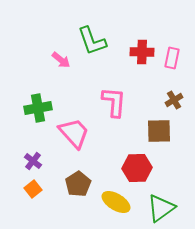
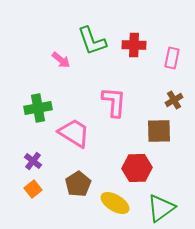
red cross: moved 8 px left, 7 px up
pink trapezoid: rotated 16 degrees counterclockwise
yellow ellipse: moved 1 px left, 1 px down
